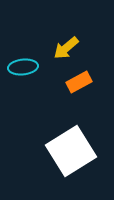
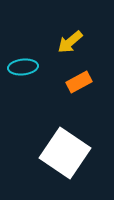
yellow arrow: moved 4 px right, 6 px up
white square: moved 6 px left, 2 px down; rotated 24 degrees counterclockwise
